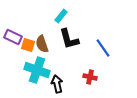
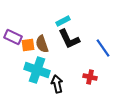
cyan rectangle: moved 2 px right, 5 px down; rotated 24 degrees clockwise
black L-shape: rotated 10 degrees counterclockwise
orange square: rotated 24 degrees counterclockwise
